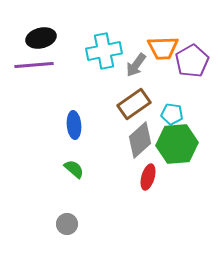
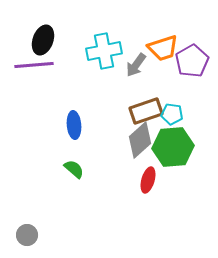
black ellipse: moved 2 px right, 2 px down; rotated 56 degrees counterclockwise
orange trapezoid: rotated 16 degrees counterclockwise
brown rectangle: moved 12 px right, 7 px down; rotated 16 degrees clockwise
green hexagon: moved 4 px left, 3 px down
red ellipse: moved 3 px down
gray circle: moved 40 px left, 11 px down
